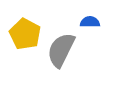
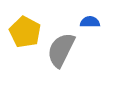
yellow pentagon: moved 2 px up
